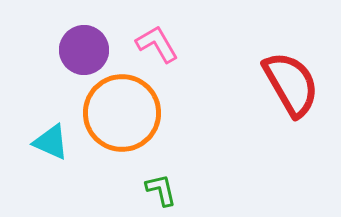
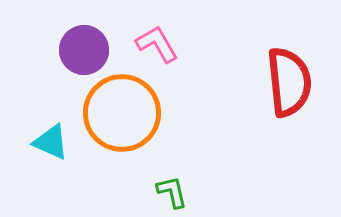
red semicircle: moved 2 px left, 2 px up; rotated 24 degrees clockwise
green L-shape: moved 11 px right, 2 px down
